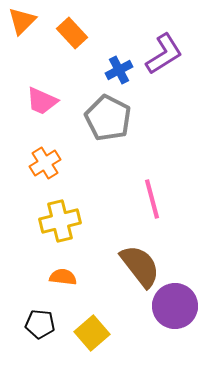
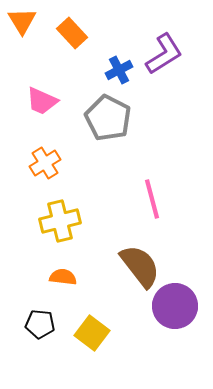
orange triangle: rotated 16 degrees counterclockwise
yellow square: rotated 12 degrees counterclockwise
